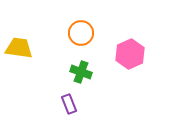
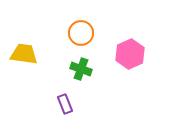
yellow trapezoid: moved 5 px right, 6 px down
green cross: moved 3 px up
purple rectangle: moved 4 px left
